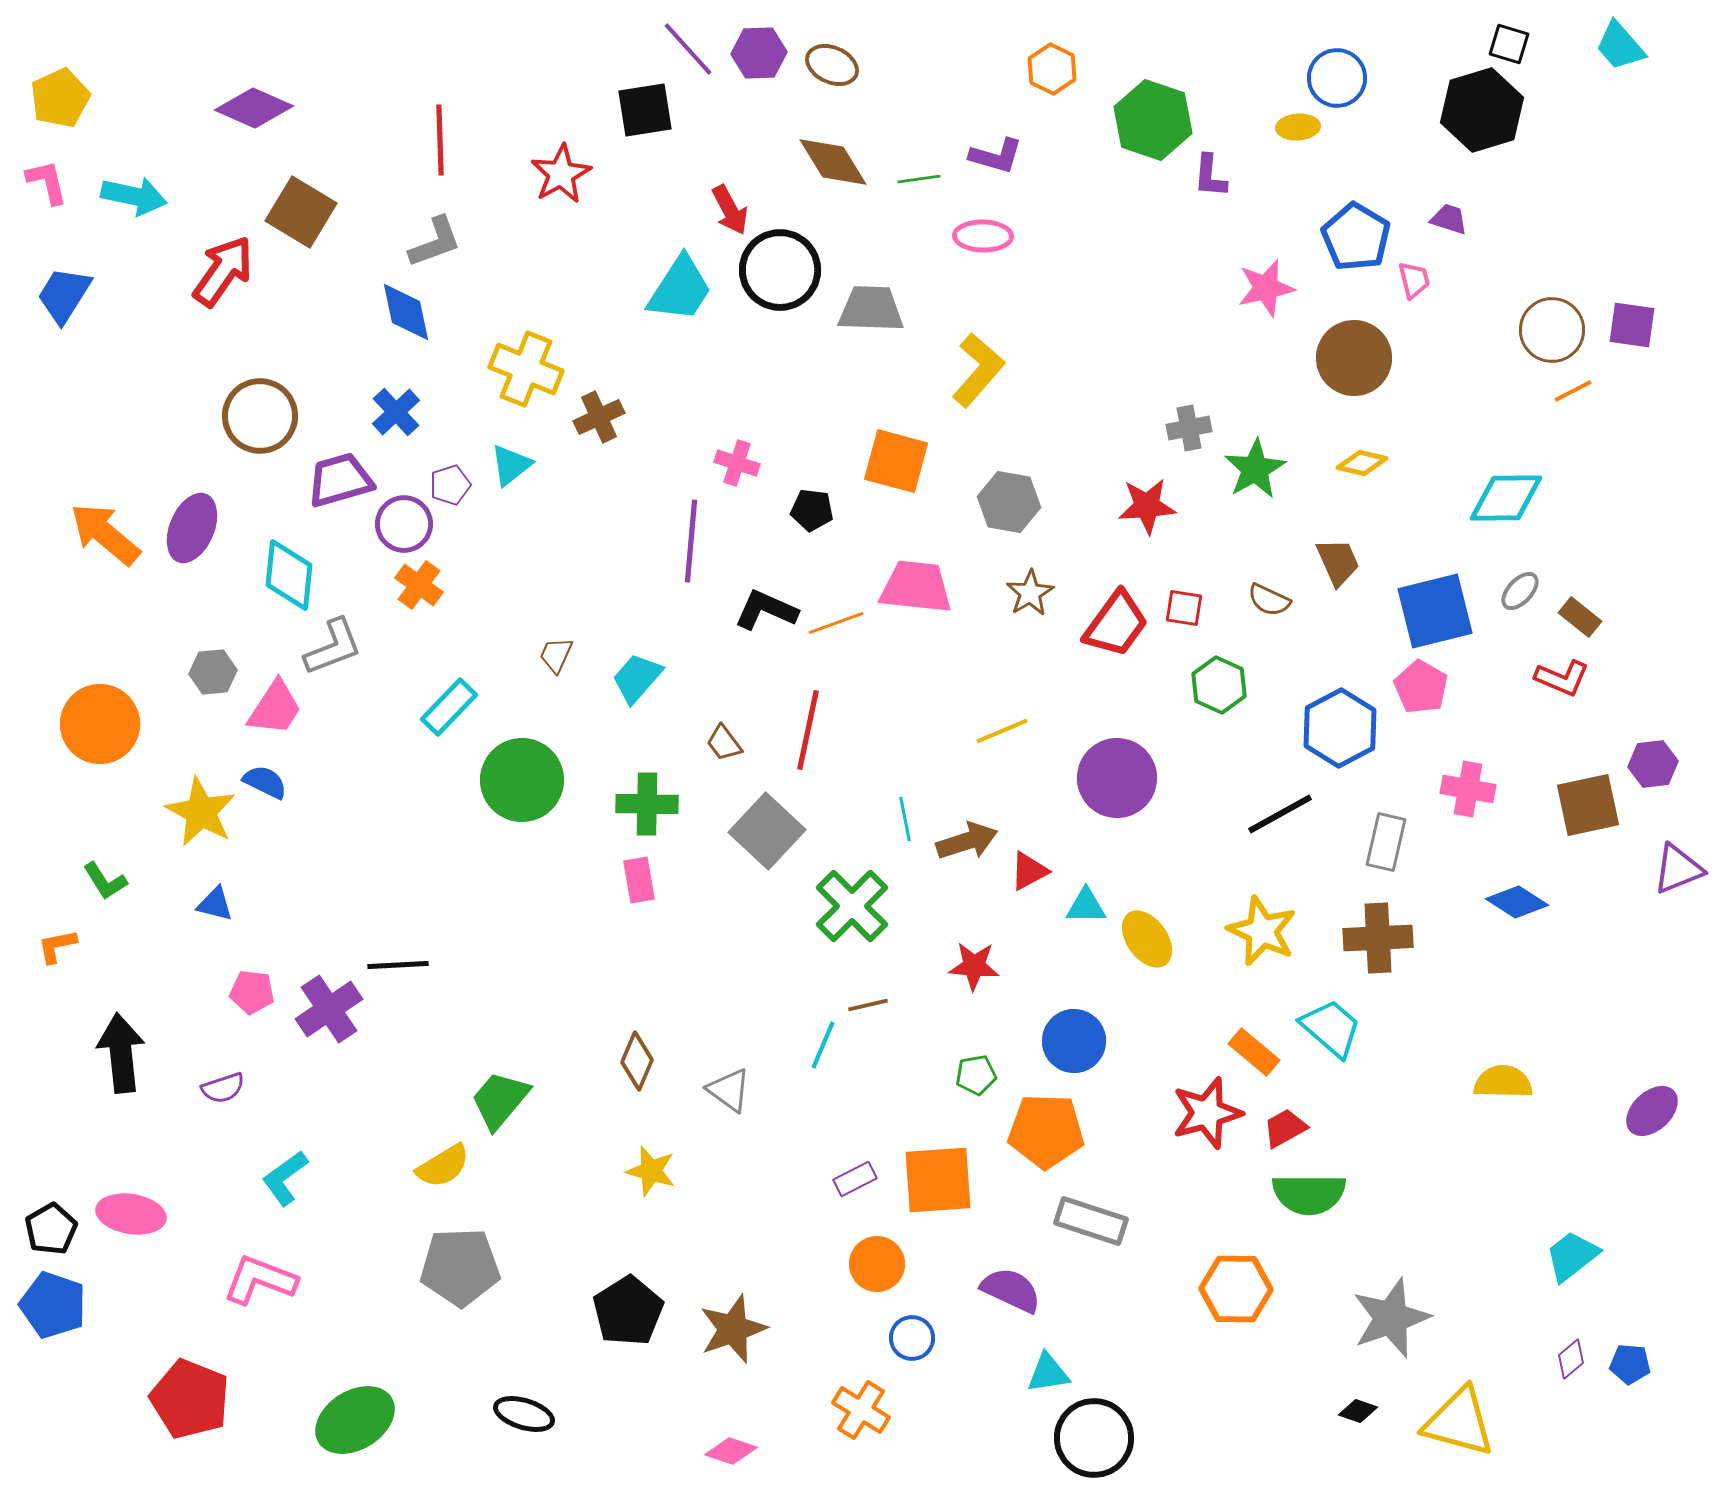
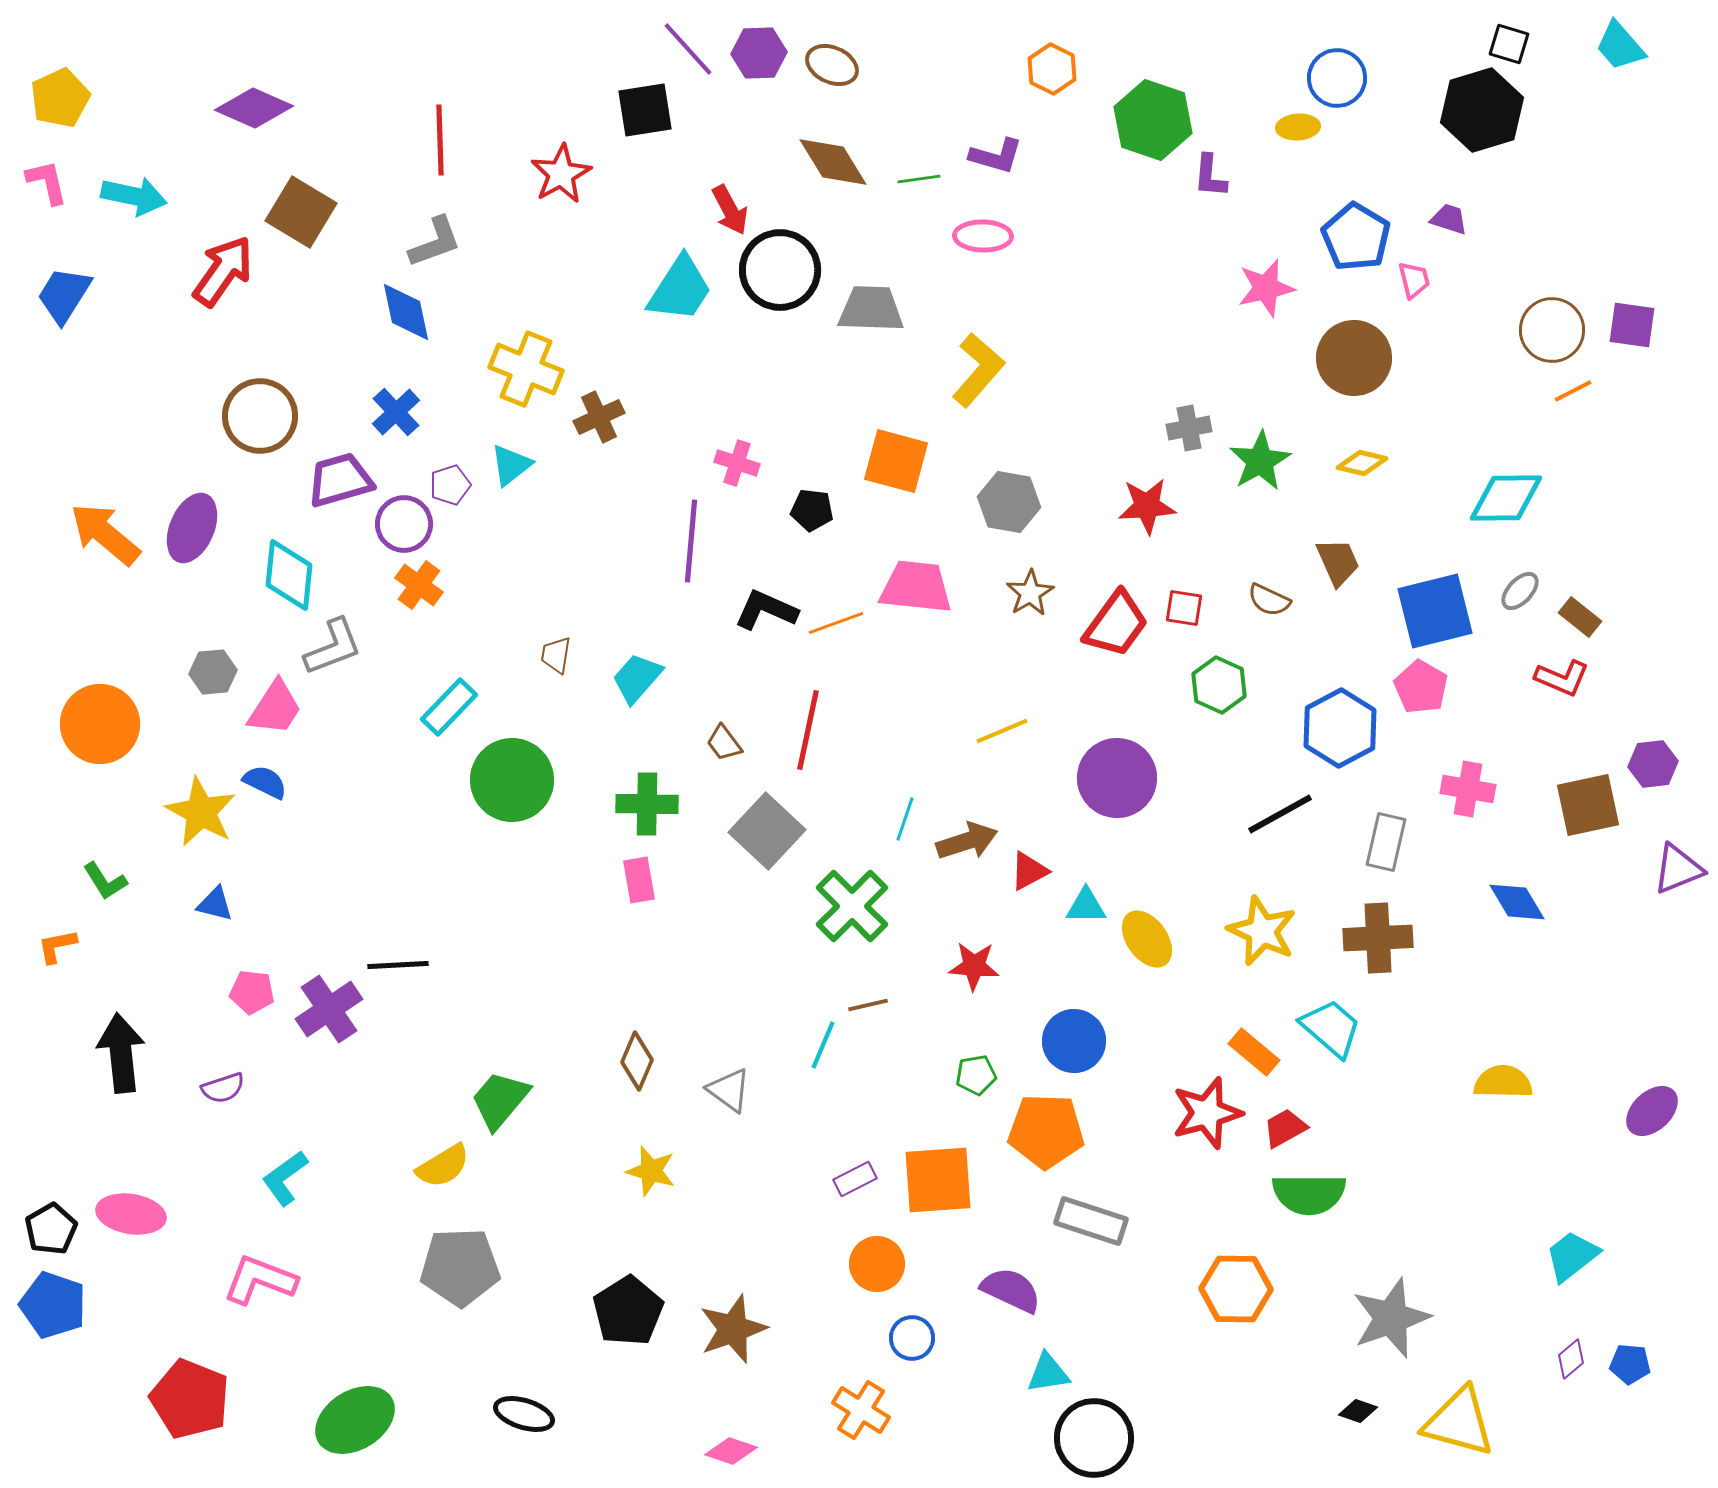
green star at (1255, 469): moved 5 px right, 8 px up
brown trapezoid at (556, 655): rotated 15 degrees counterclockwise
green circle at (522, 780): moved 10 px left
cyan line at (905, 819): rotated 30 degrees clockwise
blue diamond at (1517, 902): rotated 26 degrees clockwise
